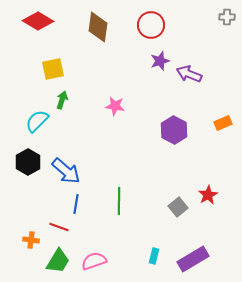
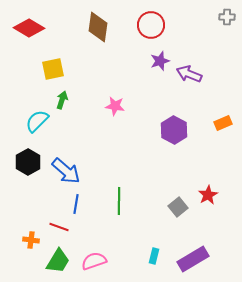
red diamond: moved 9 px left, 7 px down
